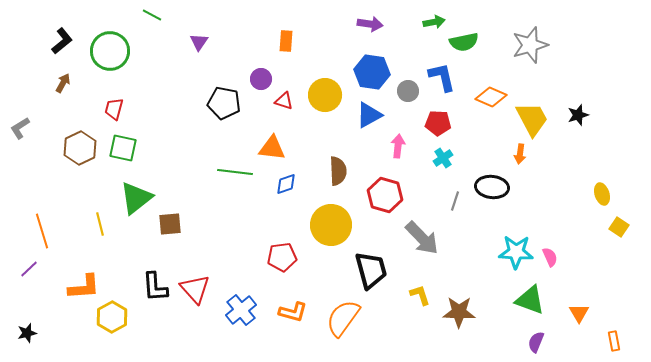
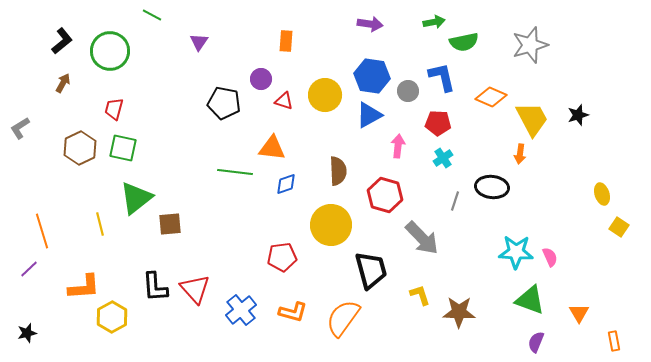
blue hexagon at (372, 72): moved 4 px down
